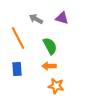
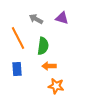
green semicircle: moved 7 px left; rotated 36 degrees clockwise
